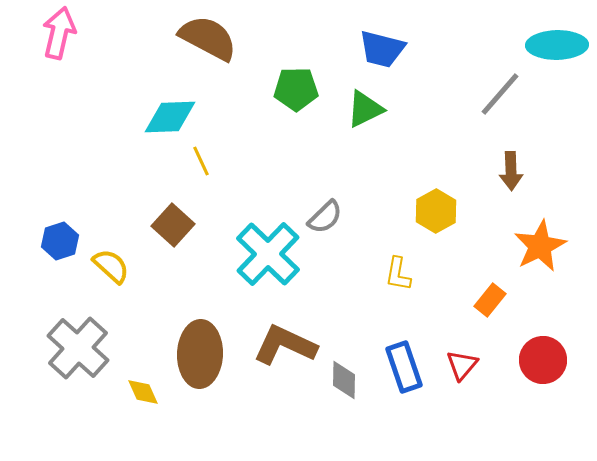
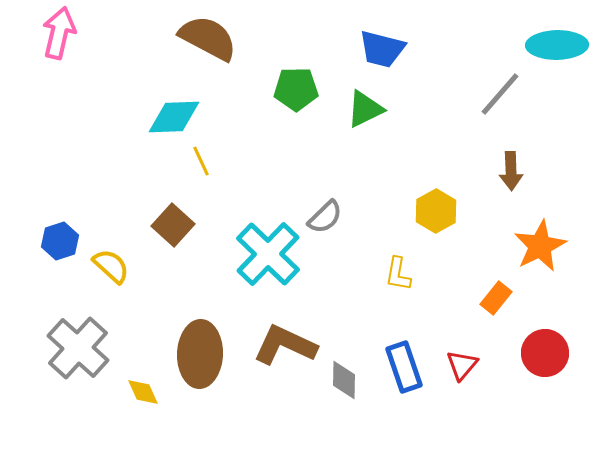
cyan diamond: moved 4 px right
orange rectangle: moved 6 px right, 2 px up
red circle: moved 2 px right, 7 px up
